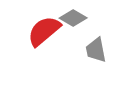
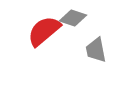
gray diamond: rotated 12 degrees counterclockwise
